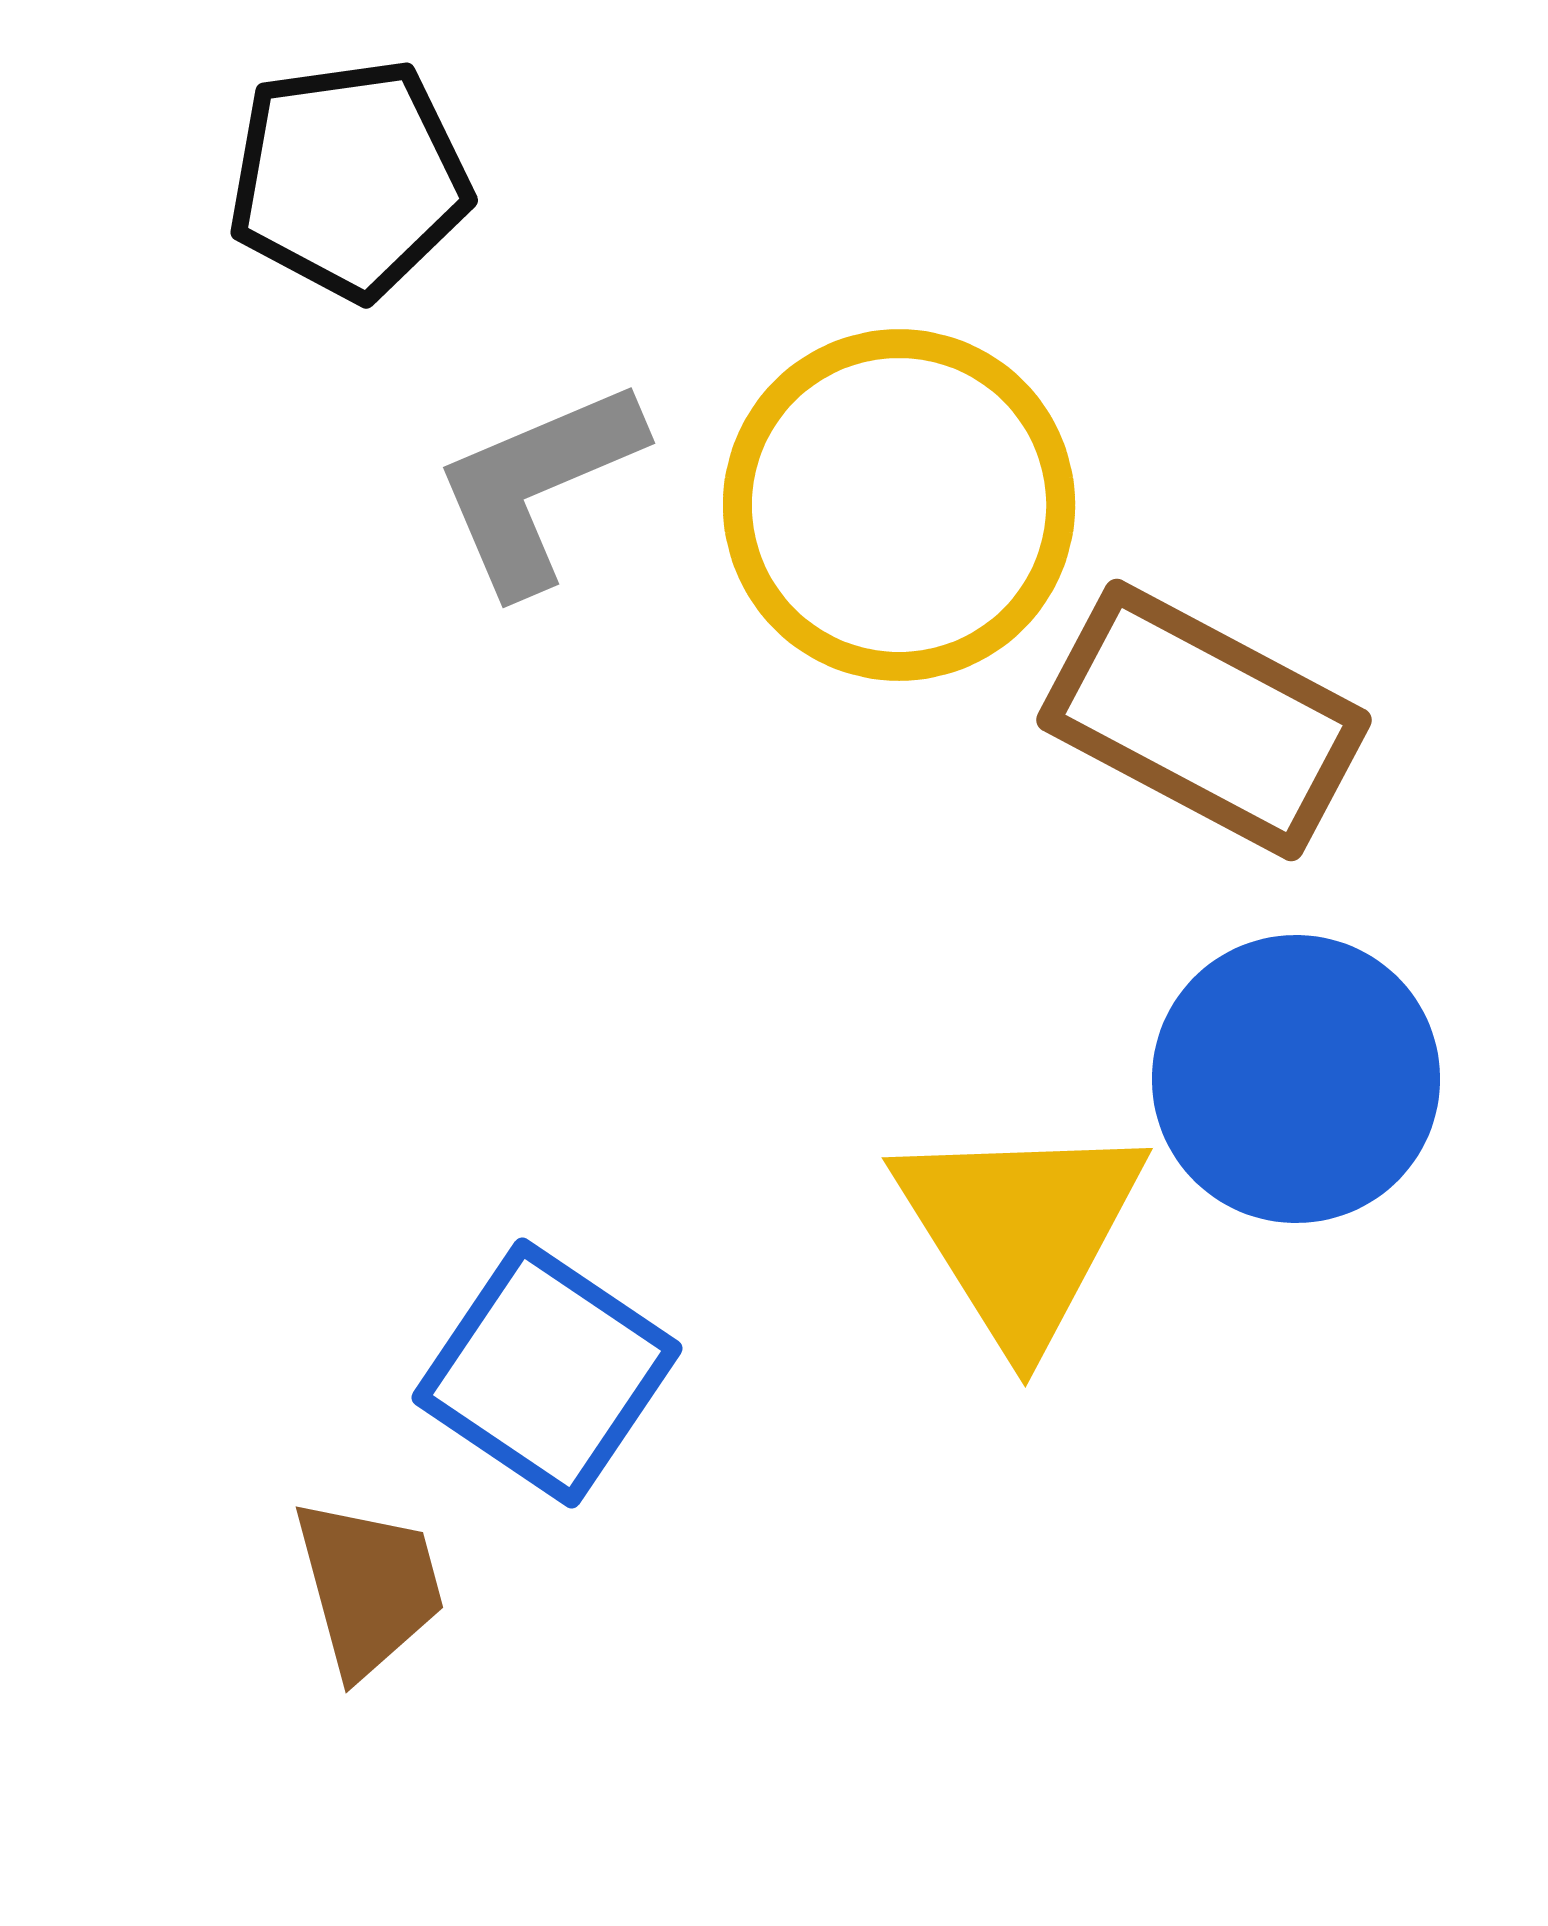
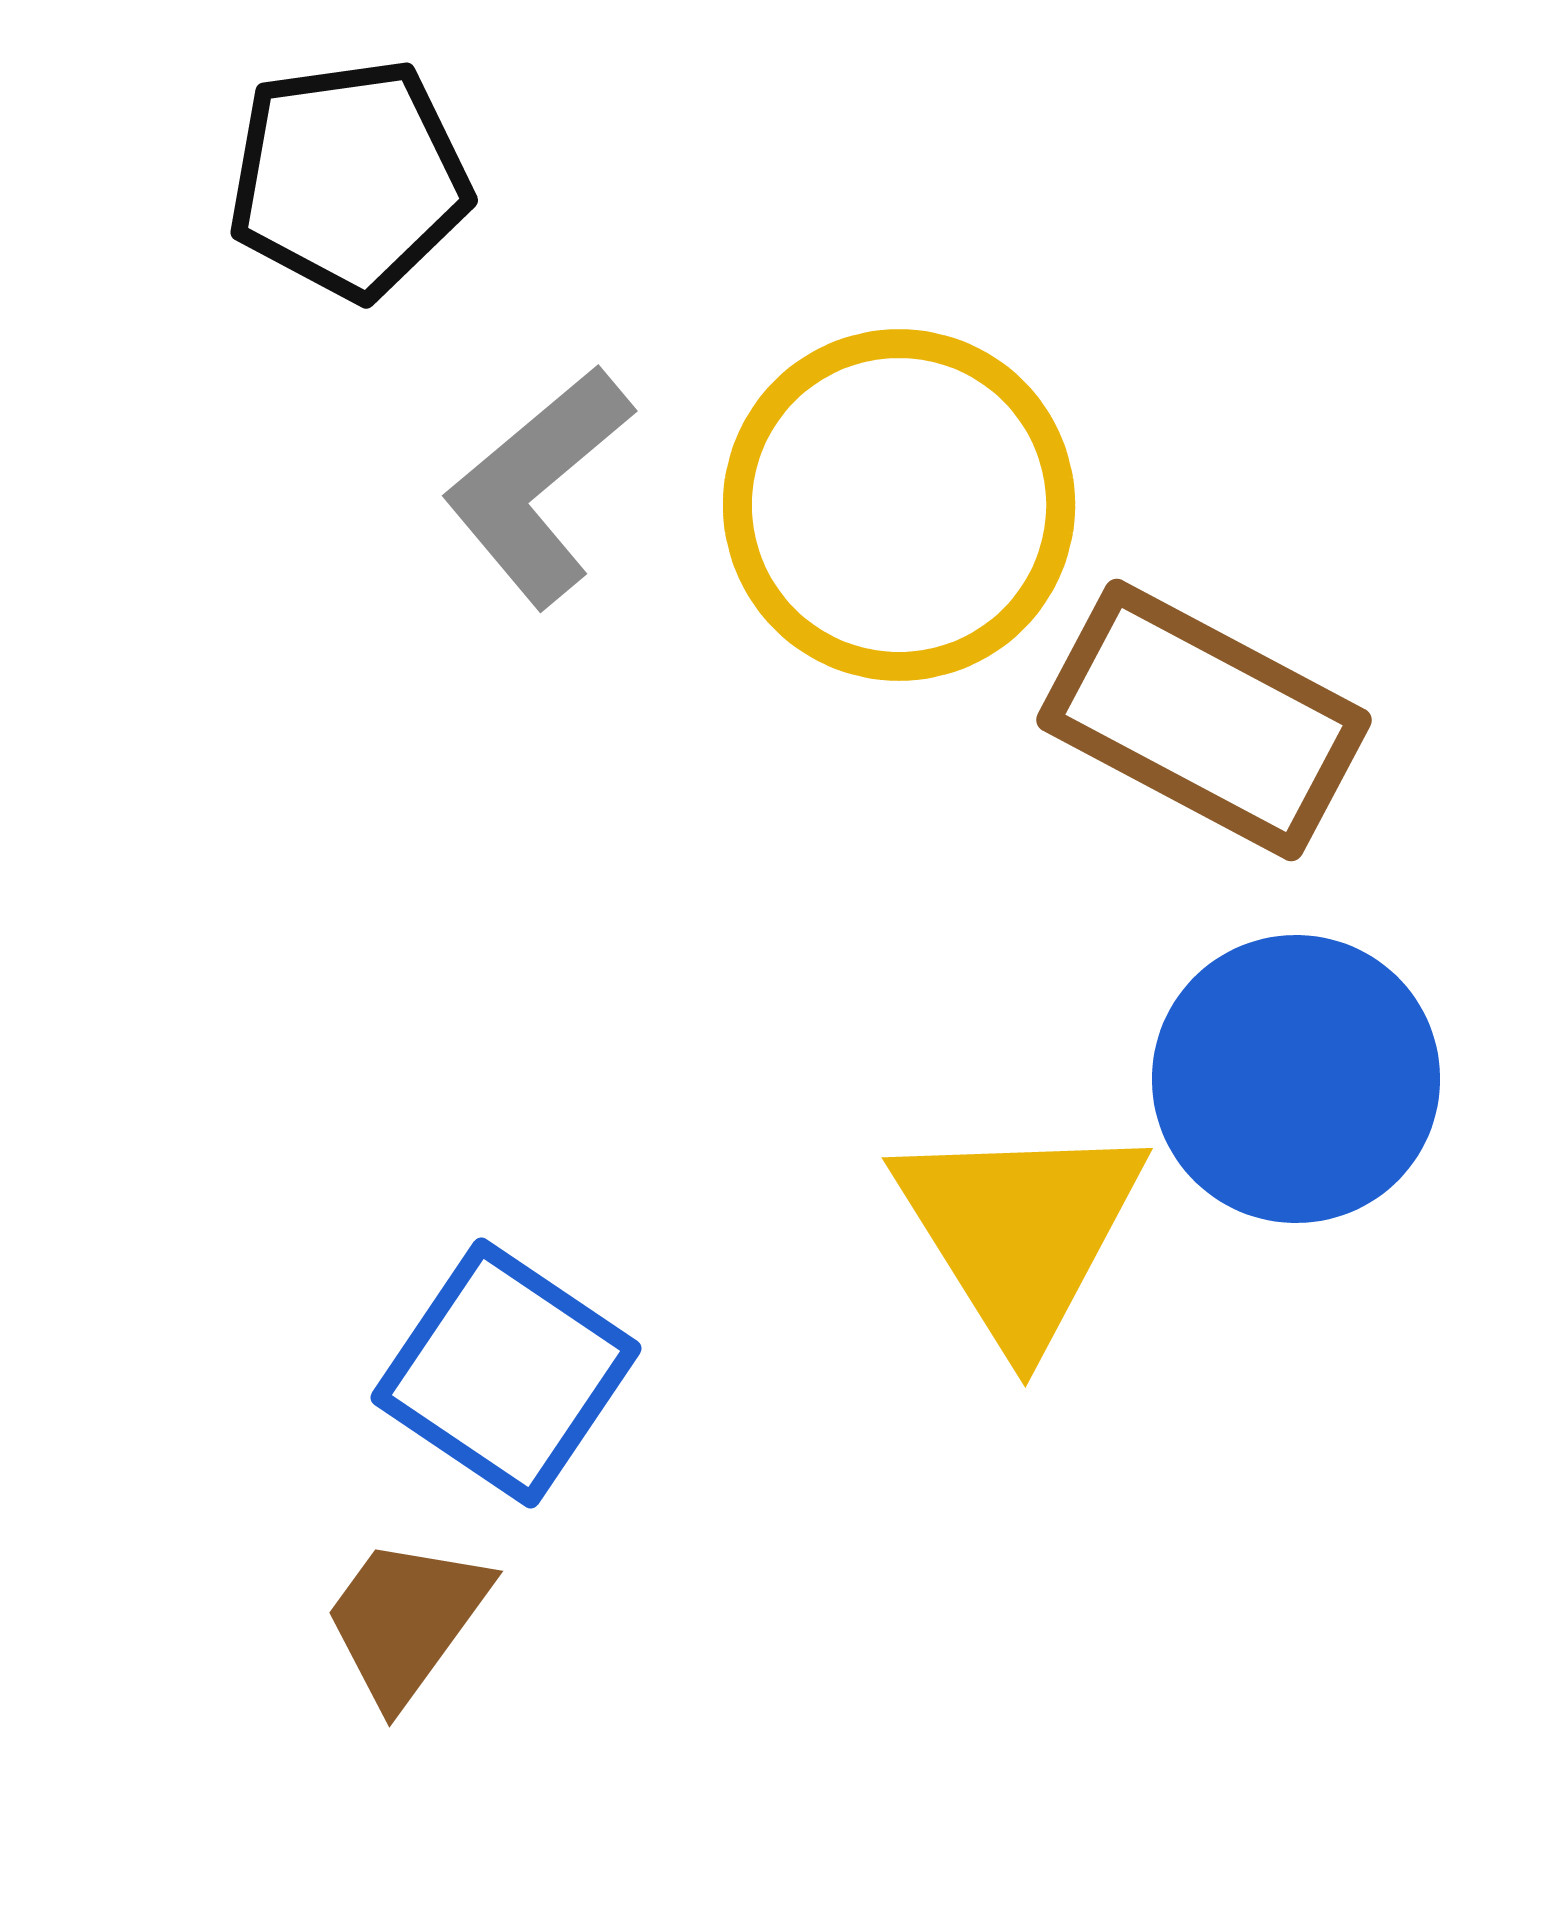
gray L-shape: rotated 17 degrees counterclockwise
blue square: moved 41 px left
brown trapezoid: moved 37 px right, 33 px down; rotated 129 degrees counterclockwise
